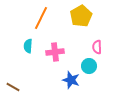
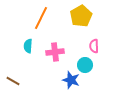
pink semicircle: moved 3 px left, 1 px up
cyan circle: moved 4 px left, 1 px up
brown line: moved 6 px up
